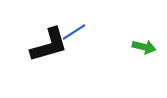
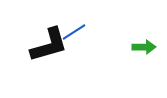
green arrow: rotated 15 degrees counterclockwise
